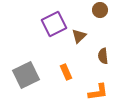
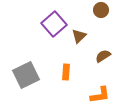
brown circle: moved 1 px right
purple square: rotated 15 degrees counterclockwise
brown semicircle: rotated 63 degrees clockwise
orange rectangle: rotated 28 degrees clockwise
orange L-shape: moved 2 px right, 3 px down
